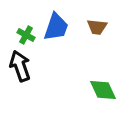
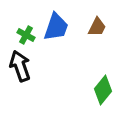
brown trapezoid: rotated 70 degrees counterclockwise
green diamond: rotated 64 degrees clockwise
